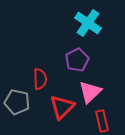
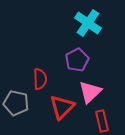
gray pentagon: moved 1 px left, 1 px down
